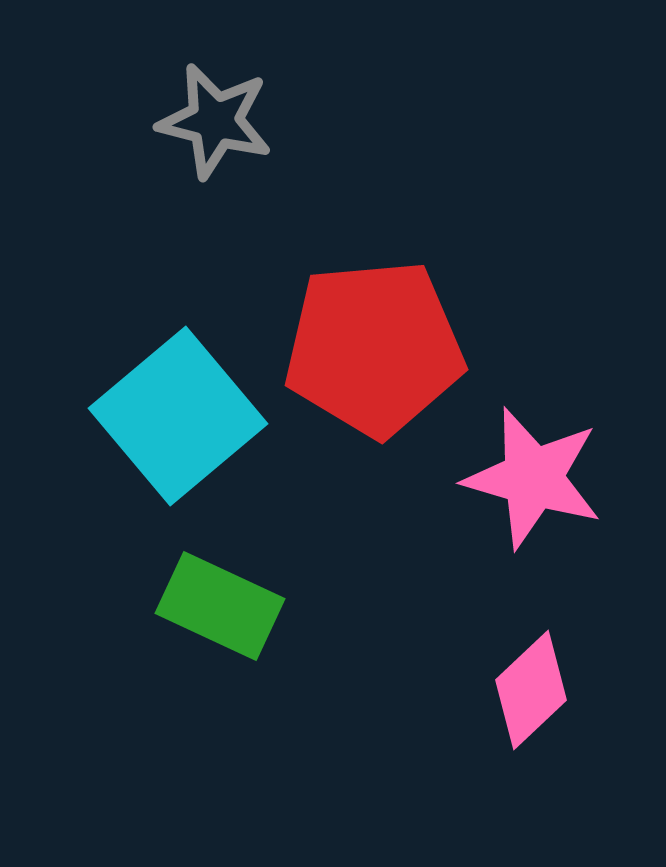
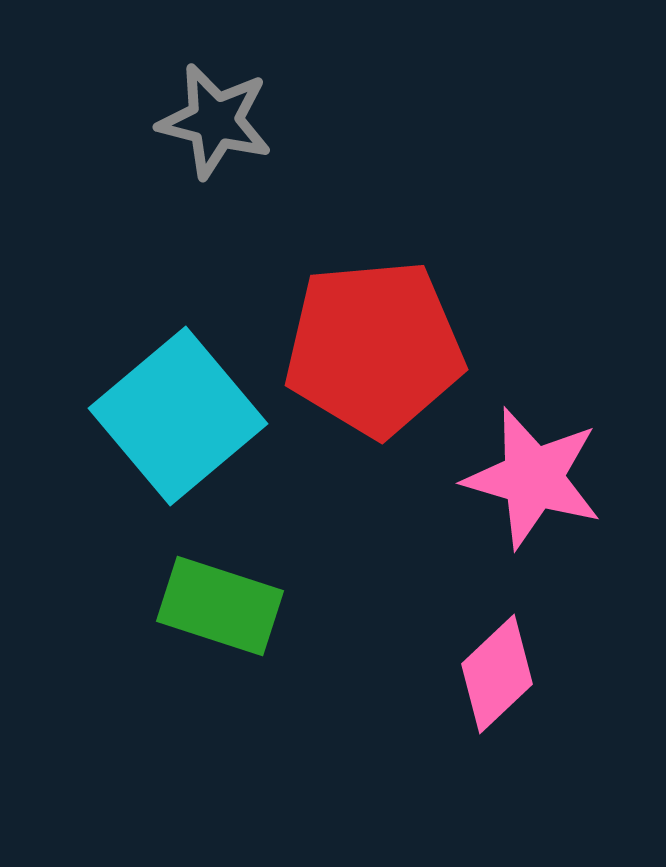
green rectangle: rotated 7 degrees counterclockwise
pink diamond: moved 34 px left, 16 px up
